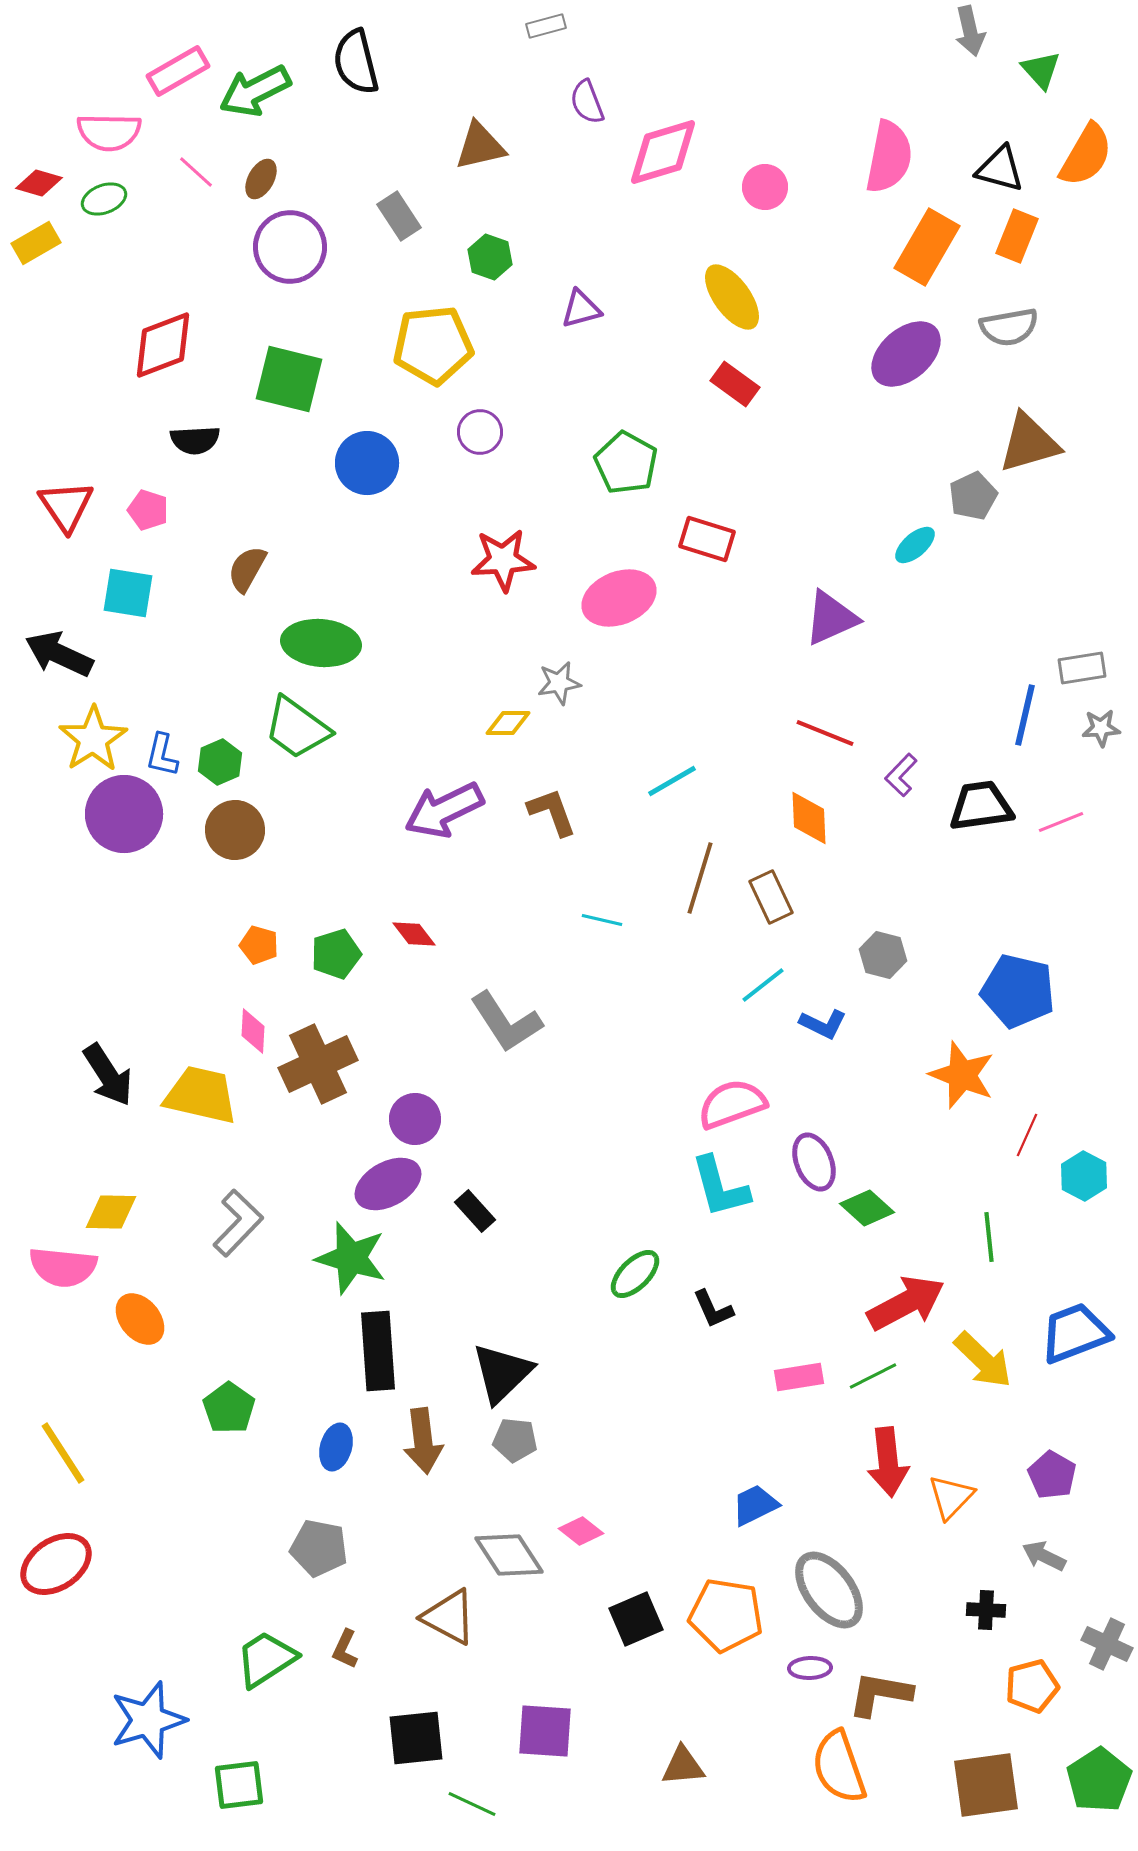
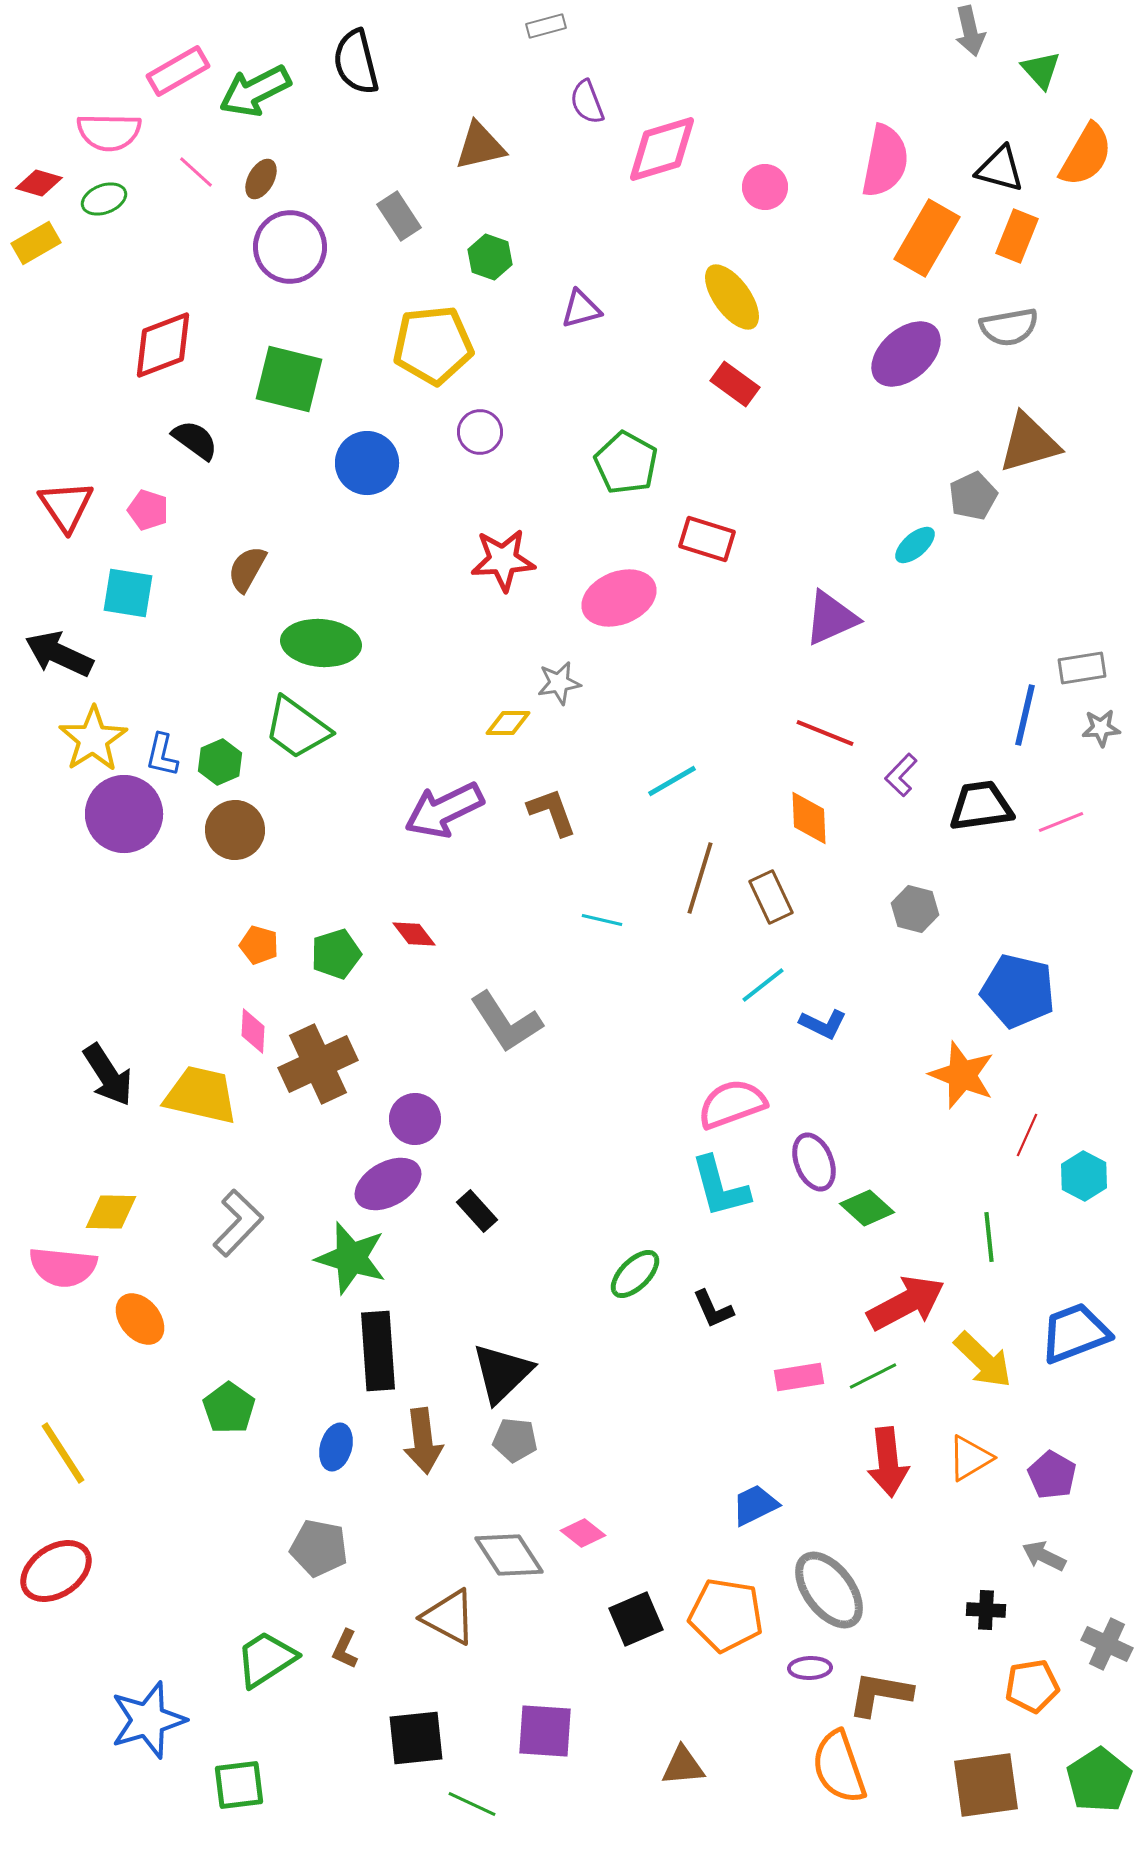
pink diamond at (663, 152): moved 1 px left, 3 px up
pink semicircle at (889, 157): moved 4 px left, 4 px down
orange rectangle at (927, 247): moved 9 px up
black semicircle at (195, 440): rotated 141 degrees counterclockwise
gray hexagon at (883, 955): moved 32 px right, 46 px up
black rectangle at (475, 1211): moved 2 px right
orange triangle at (951, 1497): moved 19 px right, 39 px up; rotated 15 degrees clockwise
pink diamond at (581, 1531): moved 2 px right, 2 px down
red ellipse at (56, 1564): moved 7 px down
orange pentagon at (1032, 1686): rotated 6 degrees clockwise
